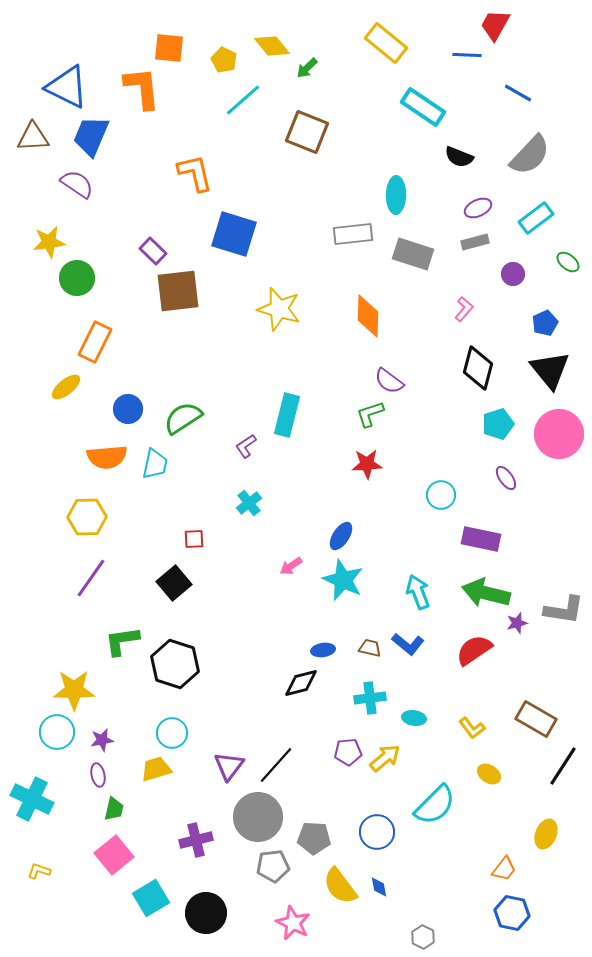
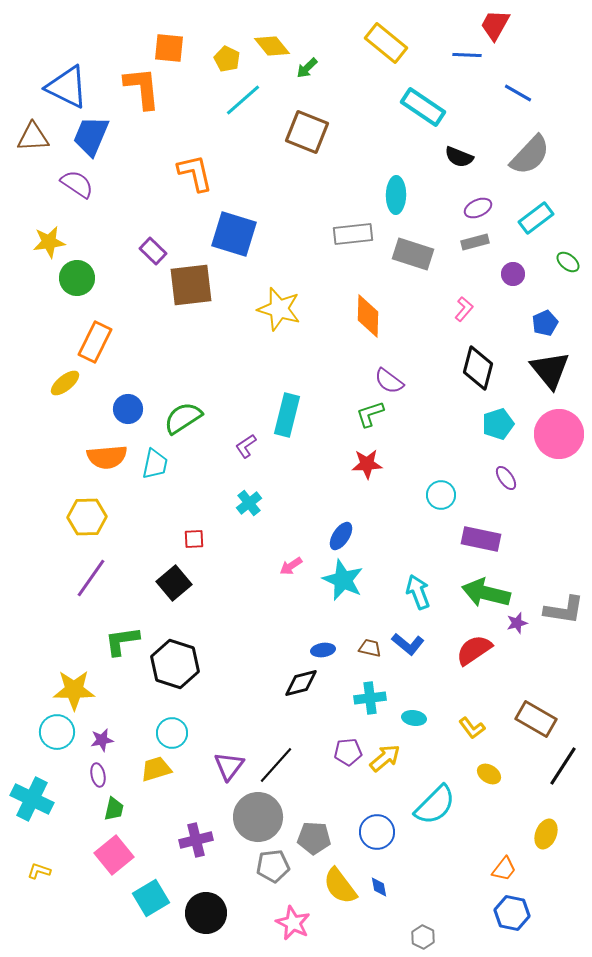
yellow pentagon at (224, 60): moved 3 px right, 1 px up
brown square at (178, 291): moved 13 px right, 6 px up
yellow ellipse at (66, 387): moved 1 px left, 4 px up
